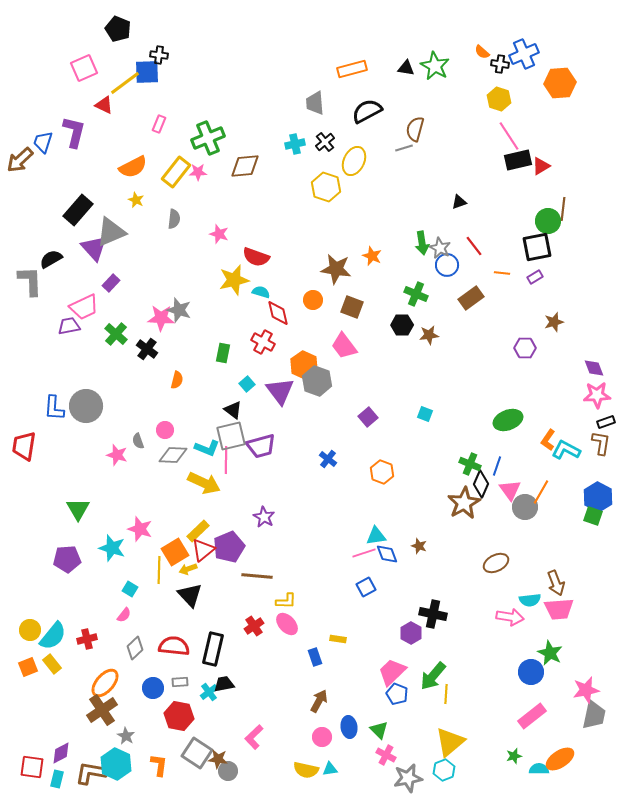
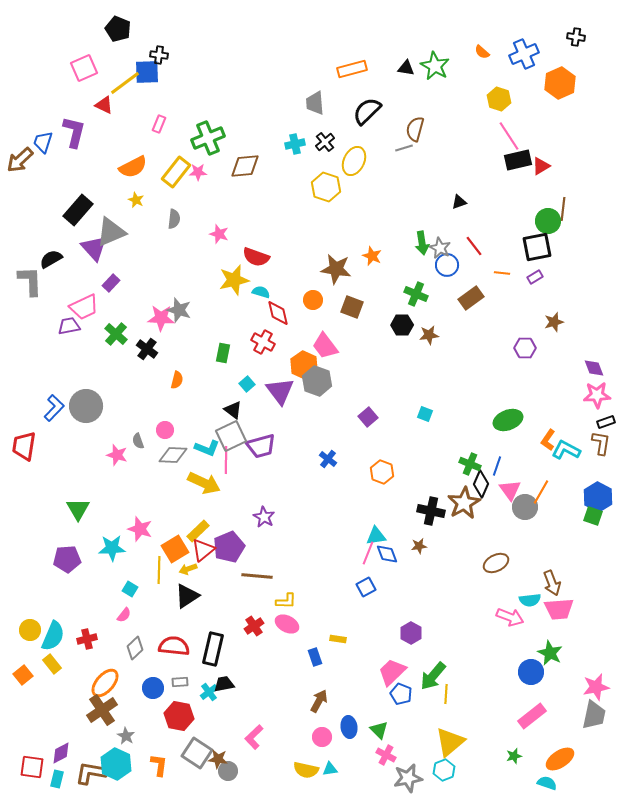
black cross at (500, 64): moved 76 px right, 27 px up
orange hexagon at (560, 83): rotated 20 degrees counterclockwise
black semicircle at (367, 111): rotated 16 degrees counterclockwise
pink trapezoid at (344, 346): moved 19 px left
blue L-shape at (54, 408): rotated 140 degrees counterclockwise
gray square at (231, 436): rotated 12 degrees counterclockwise
brown star at (419, 546): rotated 28 degrees counterclockwise
cyan star at (112, 548): rotated 20 degrees counterclockwise
orange square at (175, 552): moved 3 px up
pink line at (364, 553): moved 4 px right; rotated 50 degrees counterclockwise
brown arrow at (556, 583): moved 4 px left
black triangle at (190, 595): moved 3 px left, 1 px down; rotated 40 degrees clockwise
black cross at (433, 614): moved 2 px left, 103 px up
pink arrow at (510, 617): rotated 12 degrees clockwise
pink ellipse at (287, 624): rotated 20 degrees counterclockwise
cyan semicircle at (53, 636): rotated 16 degrees counterclockwise
orange square at (28, 667): moved 5 px left, 8 px down; rotated 18 degrees counterclockwise
pink star at (586, 690): moved 10 px right, 3 px up
blue pentagon at (397, 694): moved 4 px right
cyan semicircle at (539, 769): moved 8 px right, 14 px down; rotated 18 degrees clockwise
